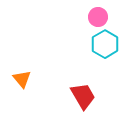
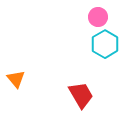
orange triangle: moved 6 px left
red trapezoid: moved 2 px left, 1 px up
